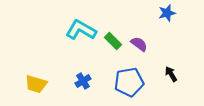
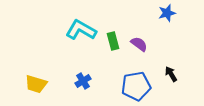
green rectangle: rotated 30 degrees clockwise
blue pentagon: moved 7 px right, 4 px down
